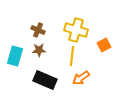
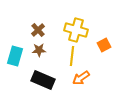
brown cross: rotated 24 degrees clockwise
black rectangle: moved 2 px left
